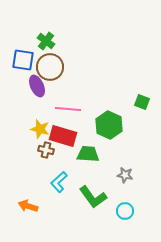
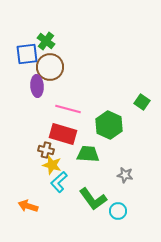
blue square: moved 4 px right, 6 px up; rotated 15 degrees counterclockwise
purple ellipse: rotated 20 degrees clockwise
green square: rotated 14 degrees clockwise
pink line: rotated 10 degrees clockwise
yellow star: moved 12 px right, 36 px down
red rectangle: moved 2 px up
green L-shape: moved 2 px down
cyan circle: moved 7 px left
